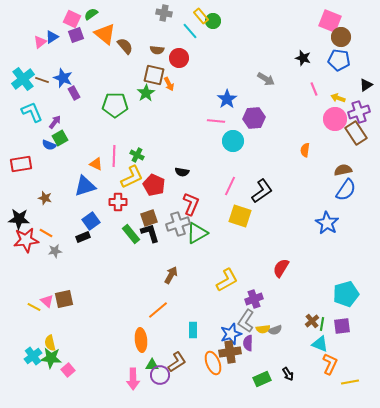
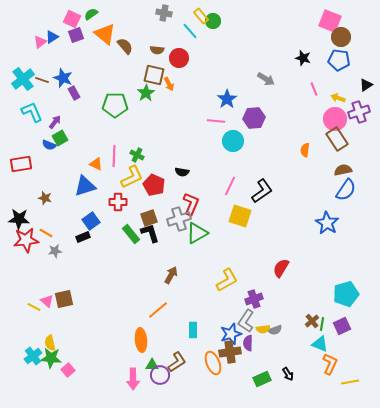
brown rectangle at (356, 133): moved 19 px left, 6 px down
gray cross at (178, 224): moved 1 px right, 5 px up
purple square at (342, 326): rotated 18 degrees counterclockwise
